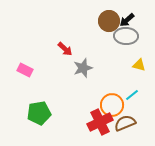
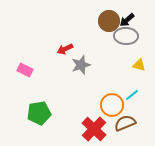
red arrow: rotated 112 degrees clockwise
gray star: moved 2 px left, 3 px up
red cross: moved 6 px left, 7 px down; rotated 20 degrees counterclockwise
